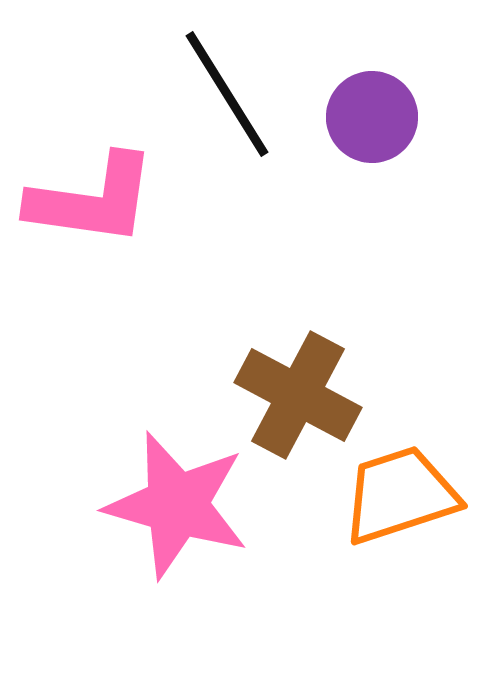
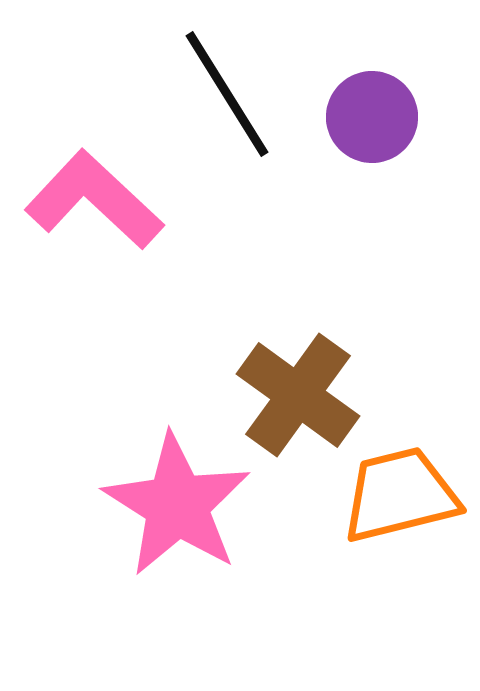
pink L-shape: moved 2 px right; rotated 145 degrees counterclockwise
brown cross: rotated 8 degrees clockwise
orange trapezoid: rotated 4 degrees clockwise
pink star: rotated 16 degrees clockwise
